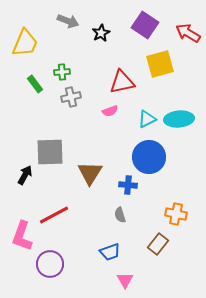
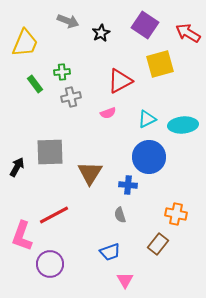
red triangle: moved 2 px left, 1 px up; rotated 16 degrees counterclockwise
pink semicircle: moved 2 px left, 2 px down
cyan ellipse: moved 4 px right, 6 px down
black arrow: moved 8 px left, 8 px up
